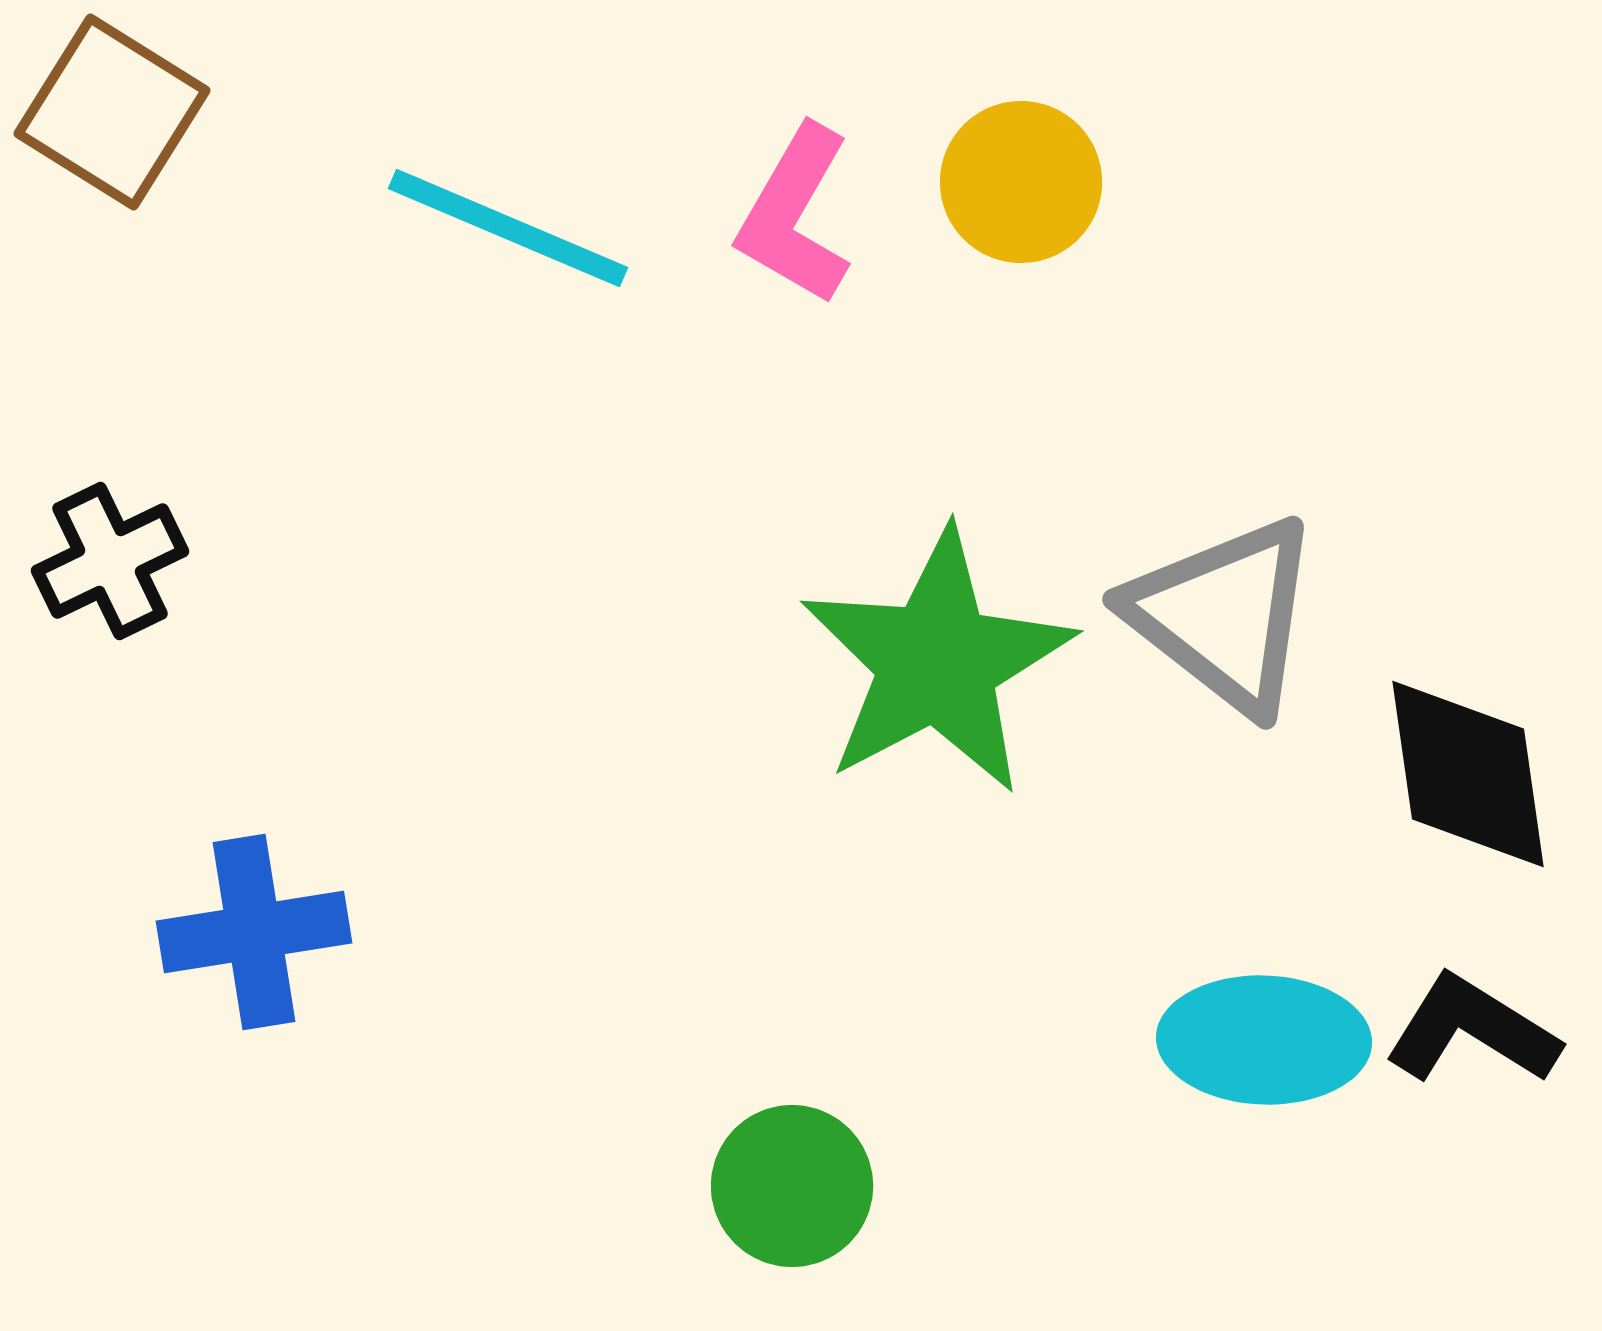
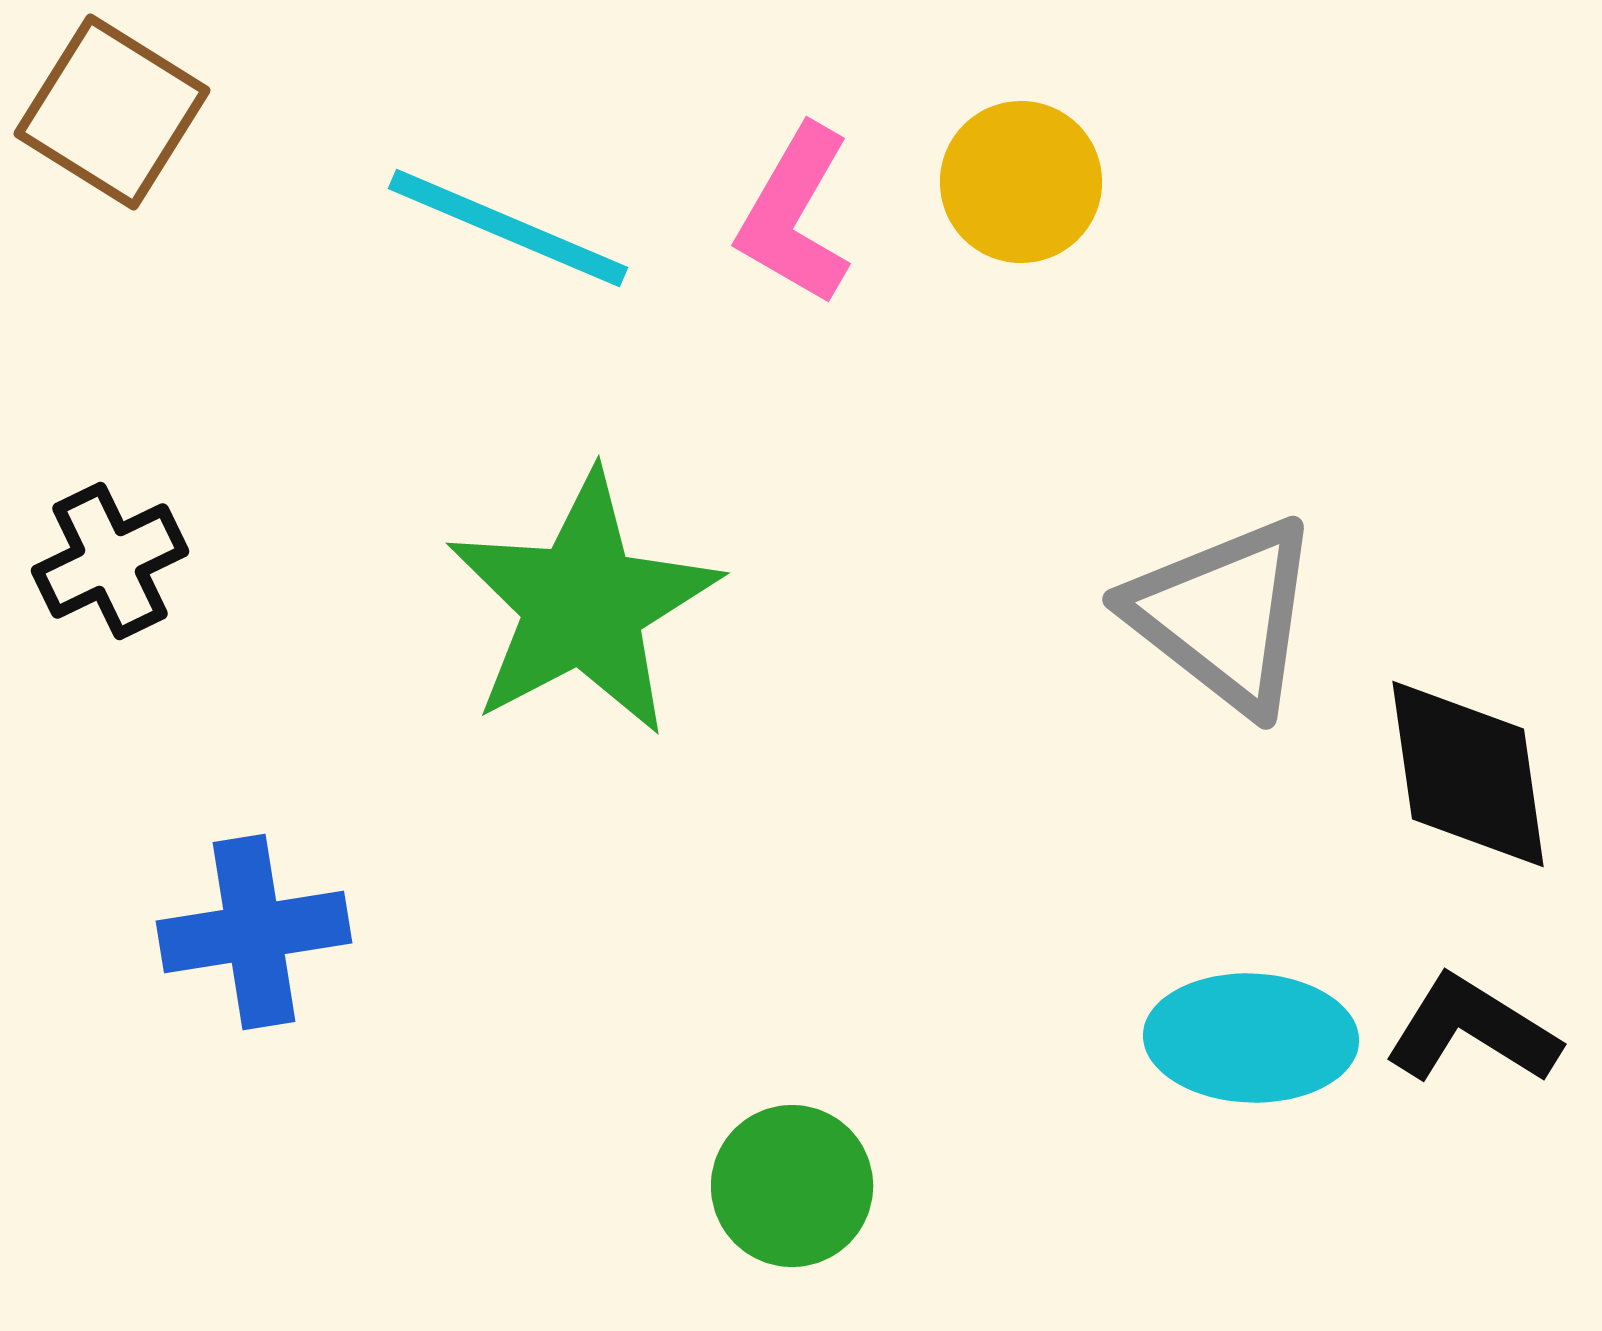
green star: moved 354 px left, 58 px up
cyan ellipse: moved 13 px left, 2 px up
